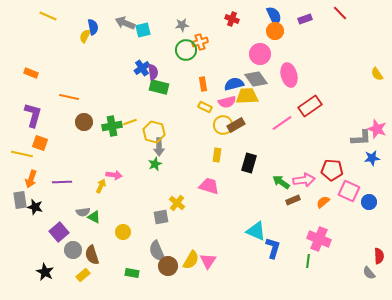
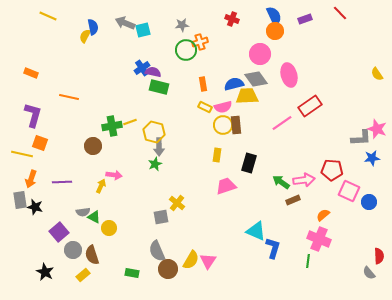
purple semicircle at (153, 72): rotated 70 degrees counterclockwise
pink semicircle at (227, 102): moved 4 px left, 5 px down
brown circle at (84, 122): moved 9 px right, 24 px down
brown rectangle at (236, 125): rotated 66 degrees counterclockwise
pink trapezoid at (209, 186): moved 17 px right; rotated 35 degrees counterclockwise
orange semicircle at (323, 202): moved 13 px down
yellow circle at (123, 232): moved 14 px left, 4 px up
brown circle at (168, 266): moved 3 px down
